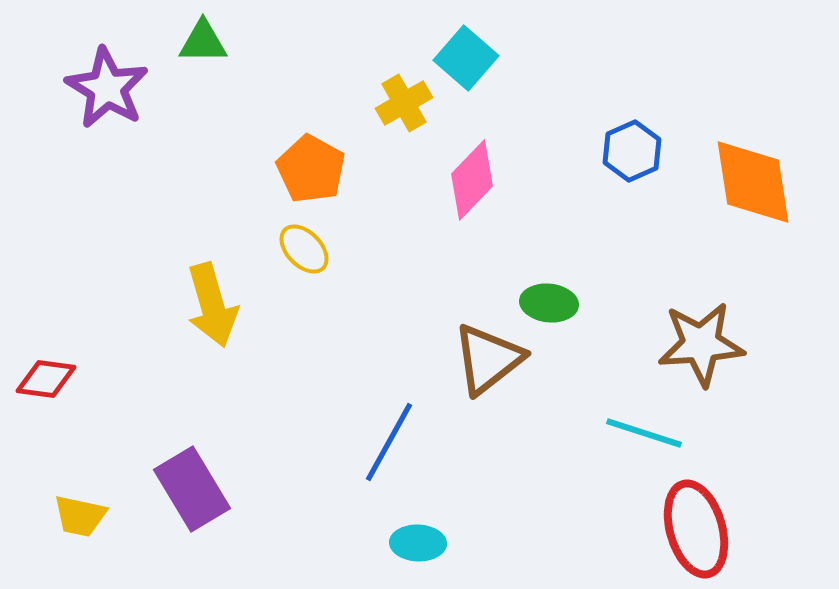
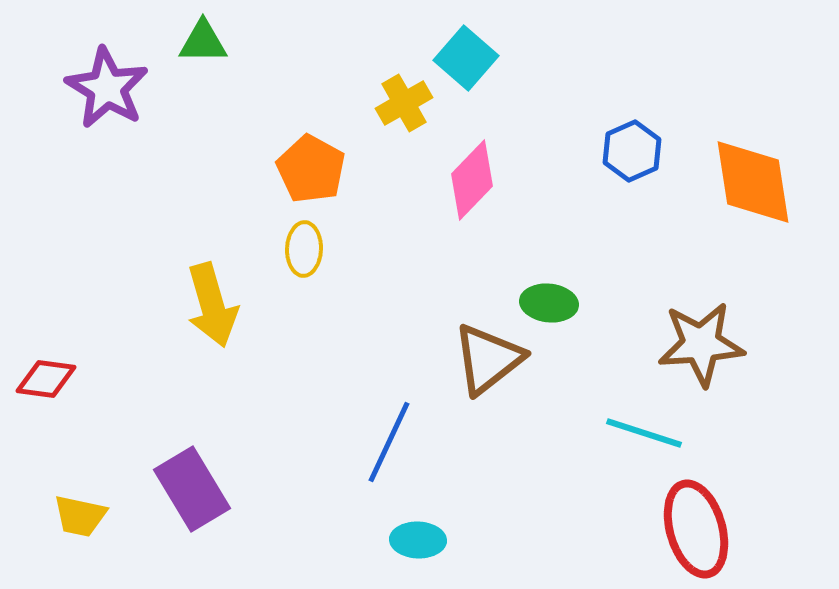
yellow ellipse: rotated 46 degrees clockwise
blue line: rotated 4 degrees counterclockwise
cyan ellipse: moved 3 px up
